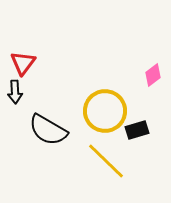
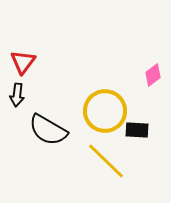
red triangle: moved 1 px up
black arrow: moved 2 px right, 3 px down; rotated 10 degrees clockwise
black rectangle: rotated 20 degrees clockwise
